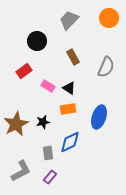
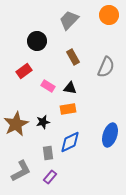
orange circle: moved 3 px up
black triangle: moved 1 px right; rotated 24 degrees counterclockwise
blue ellipse: moved 11 px right, 18 px down
